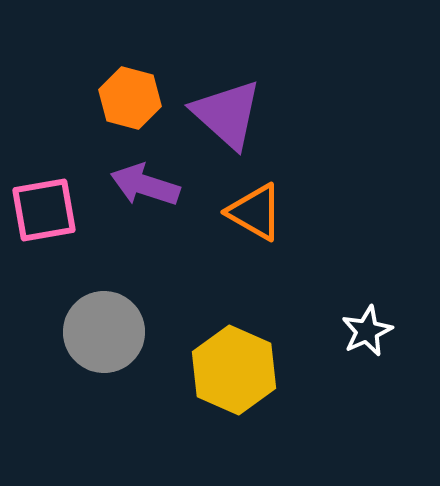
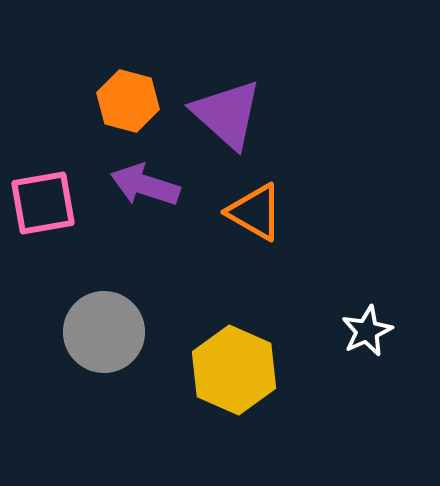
orange hexagon: moved 2 px left, 3 px down
pink square: moved 1 px left, 7 px up
